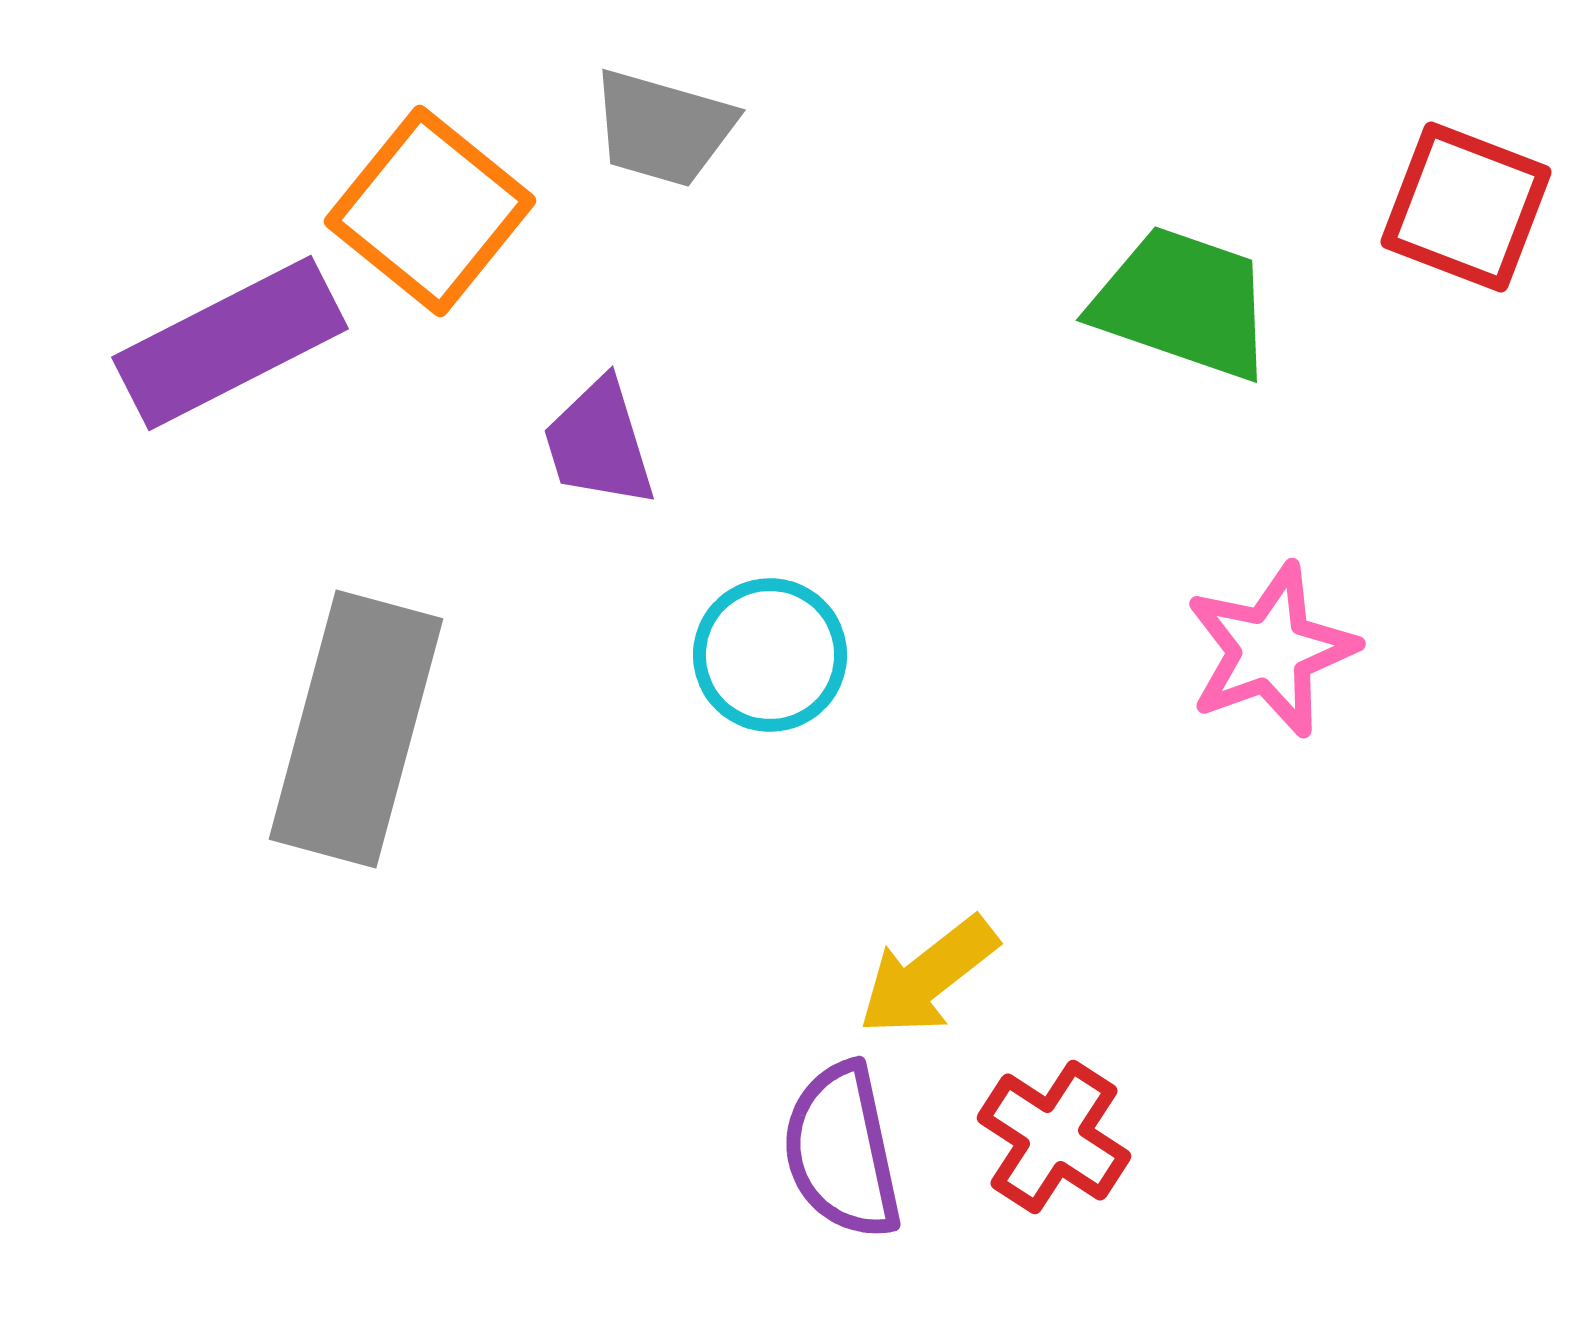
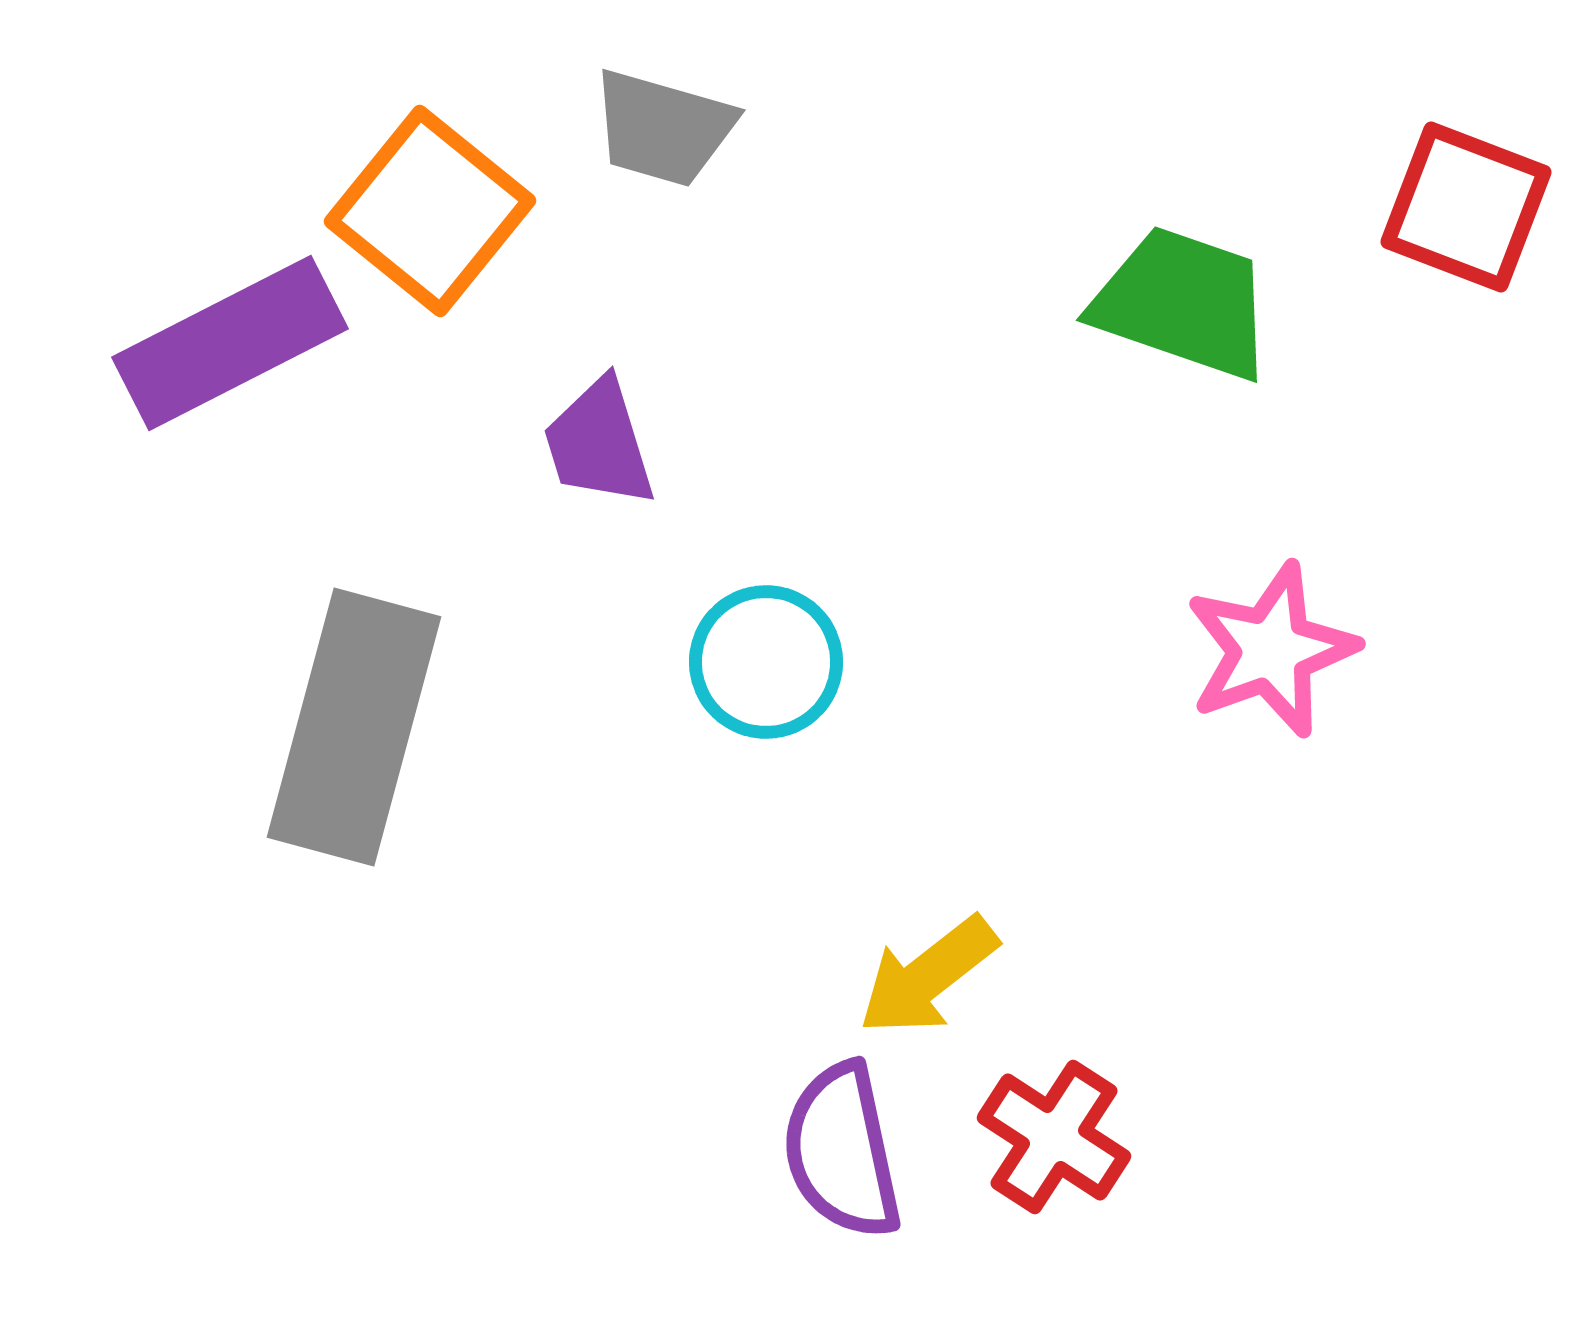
cyan circle: moved 4 px left, 7 px down
gray rectangle: moved 2 px left, 2 px up
